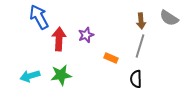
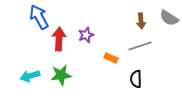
gray line: rotated 55 degrees clockwise
